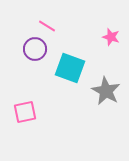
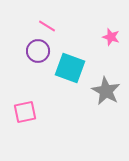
purple circle: moved 3 px right, 2 px down
